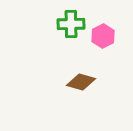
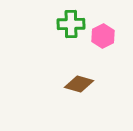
brown diamond: moved 2 px left, 2 px down
